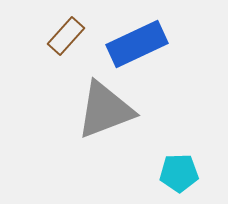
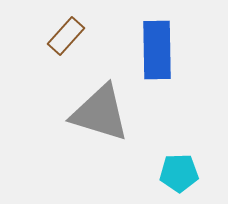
blue rectangle: moved 20 px right, 6 px down; rotated 66 degrees counterclockwise
gray triangle: moved 5 px left, 3 px down; rotated 38 degrees clockwise
